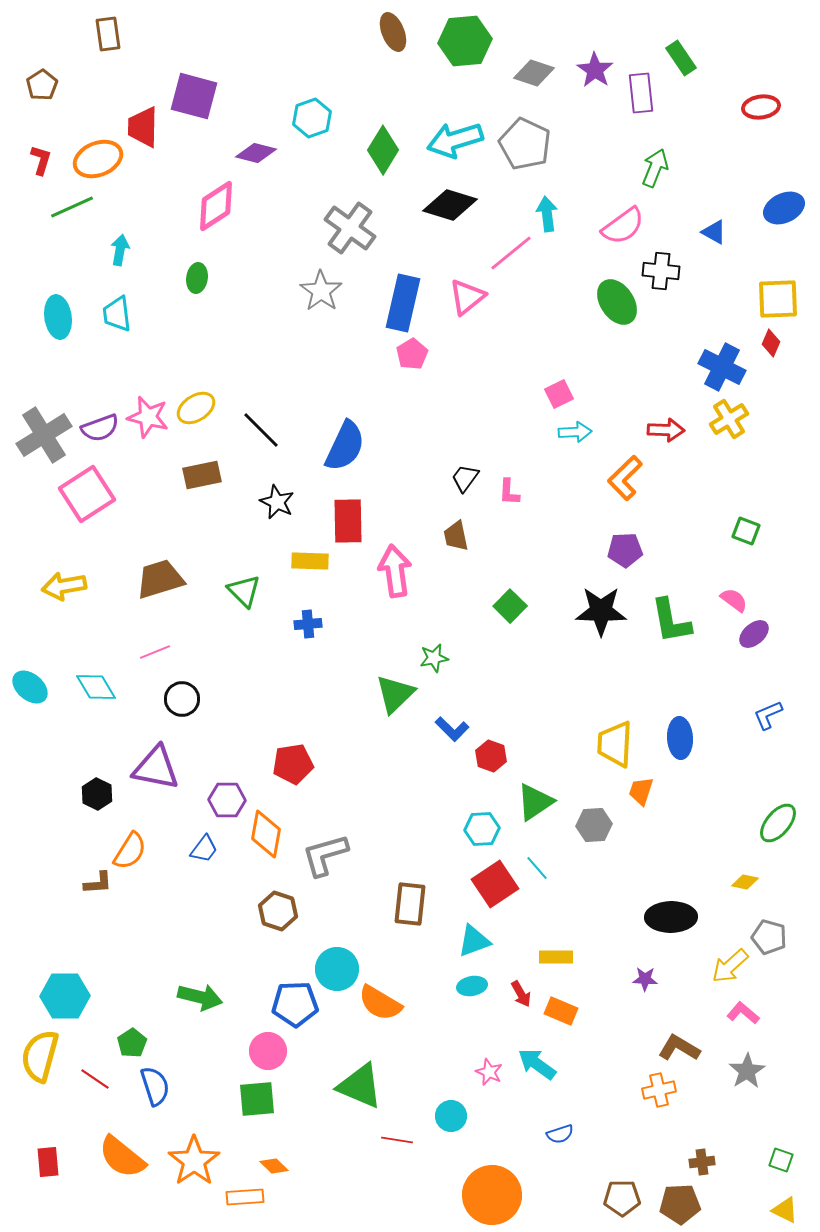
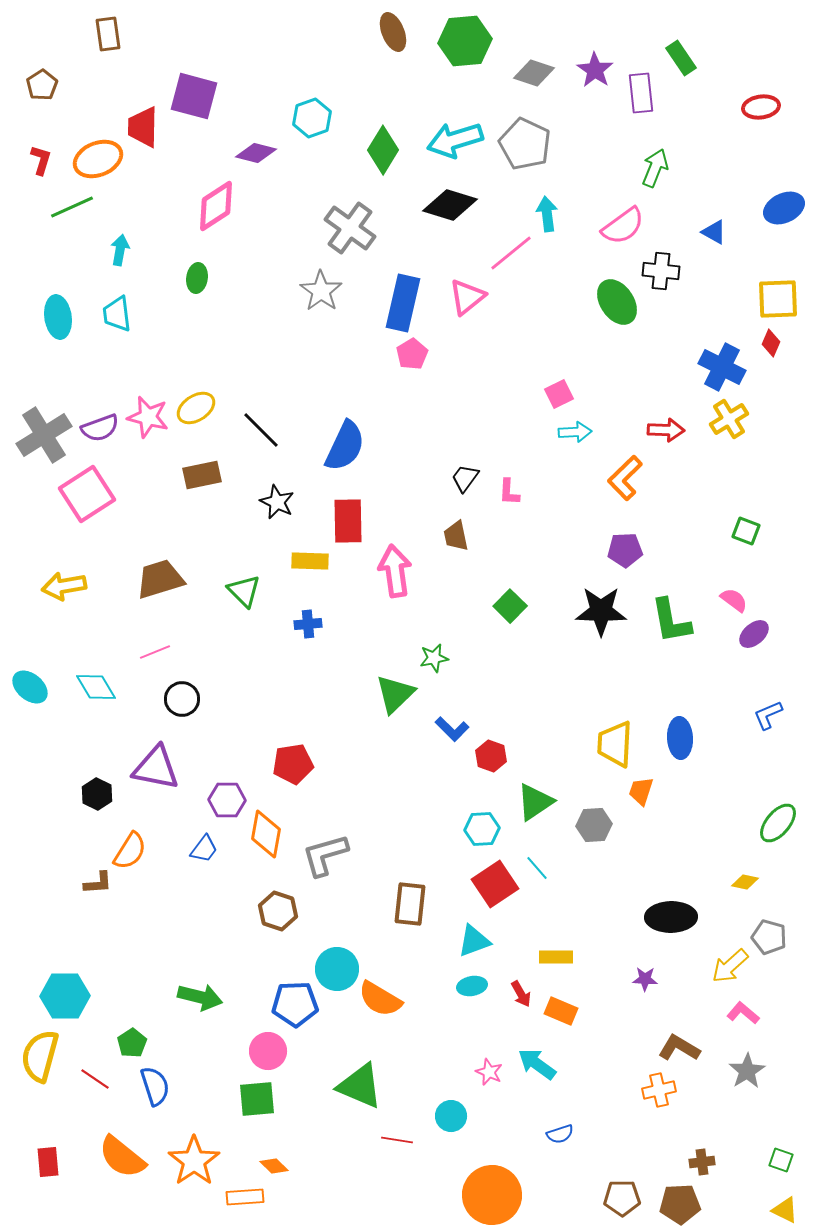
orange semicircle at (380, 1003): moved 4 px up
